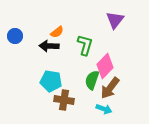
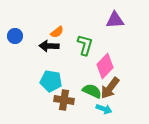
purple triangle: rotated 48 degrees clockwise
green semicircle: moved 11 px down; rotated 96 degrees clockwise
